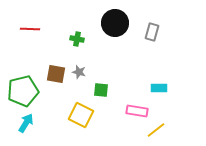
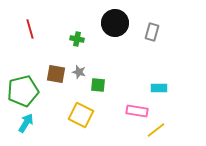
red line: rotated 72 degrees clockwise
green square: moved 3 px left, 5 px up
